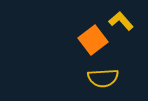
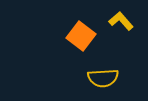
orange square: moved 12 px left, 4 px up; rotated 16 degrees counterclockwise
